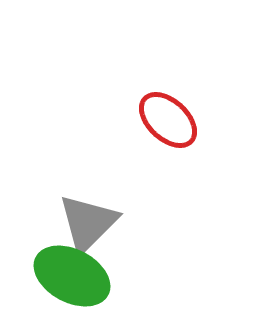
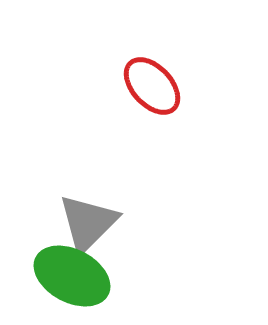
red ellipse: moved 16 px left, 34 px up; rotated 4 degrees clockwise
